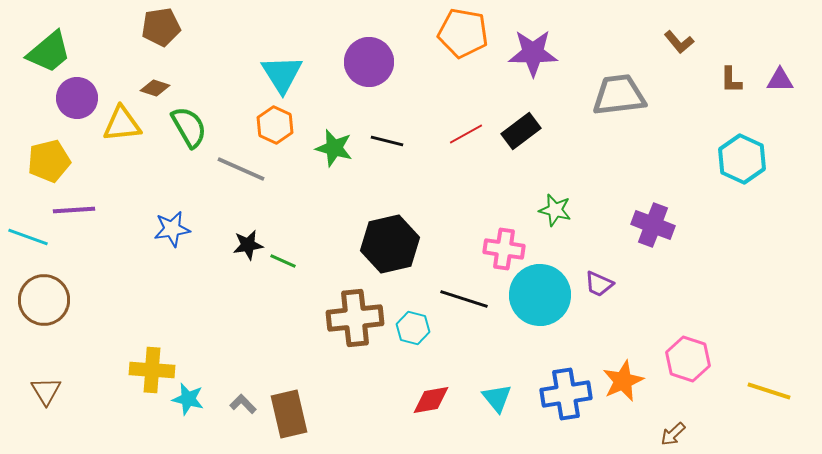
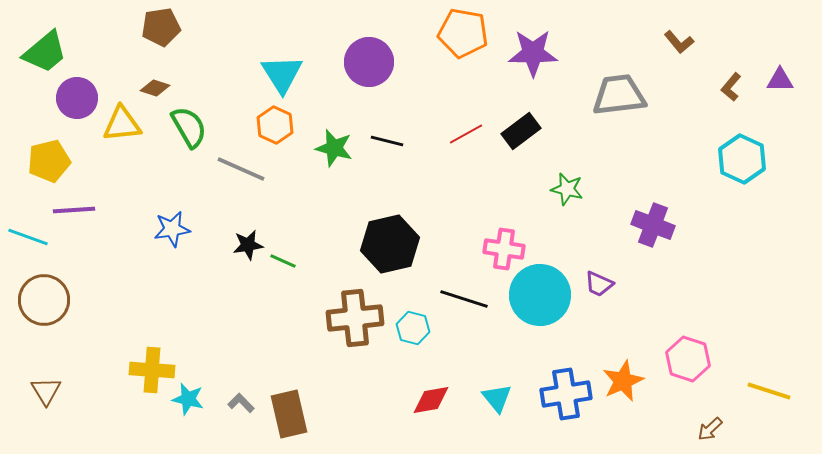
green trapezoid at (49, 52): moved 4 px left
brown L-shape at (731, 80): moved 7 px down; rotated 40 degrees clockwise
green star at (555, 210): moved 12 px right, 21 px up
gray L-shape at (243, 404): moved 2 px left, 1 px up
brown arrow at (673, 434): moved 37 px right, 5 px up
